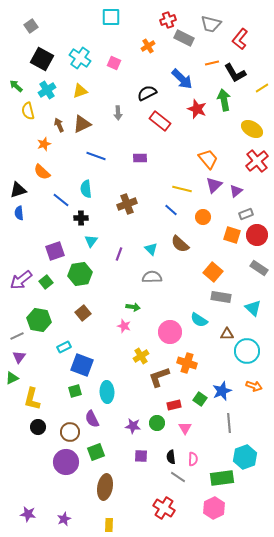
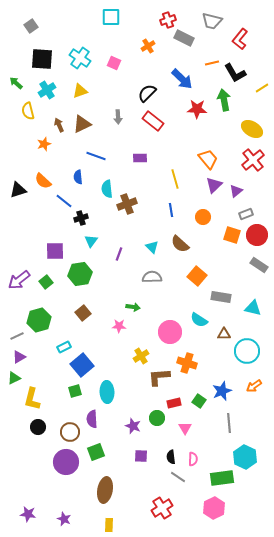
gray trapezoid at (211, 24): moved 1 px right, 3 px up
black square at (42, 59): rotated 25 degrees counterclockwise
green arrow at (16, 86): moved 3 px up
black semicircle at (147, 93): rotated 18 degrees counterclockwise
red star at (197, 109): rotated 18 degrees counterclockwise
gray arrow at (118, 113): moved 4 px down
red rectangle at (160, 121): moved 7 px left
red cross at (257, 161): moved 4 px left, 1 px up
orange semicircle at (42, 172): moved 1 px right, 9 px down
cyan semicircle at (86, 189): moved 21 px right
yellow line at (182, 189): moved 7 px left, 10 px up; rotated 60 degrees clockwise
blue line at (61, 200): moved 3 px right, 1 px down
blue line at (171, 210): rotated 40 degrees clockwise
blue semicircle at (19, 213): moved 59 px right, 36 px up
black cross at (81, 218): rotated 16 degrees counterclockwise
cyan triangle at (151, 249): moved 1 px right, 2 px up
purple square at (55, 251): rotated 18 degrees clockwise
gray rectangle at (259, 268): moved 3 px up
orange square at (213, 272): moved 16 px left, 4 px down
purple arrow at (21, 280): moved 2 px left
cyan triangle at (253, 308): rotated 30 degrees counterclockwise
green hexagon at (39, 320): rotated 25 degrees counterclockwise
pink star at (124, 326): moved 5 px left; rotated 16 degrees counterclockwise
brown triangle at (227, 334): moved 3 px left
purple triangle at (19, 357): rotated 24 degrees clockwise
blue square at (82, 365): rotated 30 degrees clockwise
brown L-shape at (159, 377): rotated 15 degrees clockwise
green triangle at (12, 378): moved 2 px right
orange arrow at (254, 386): rotated 126 degrees clockwise
green square at (200, 399): moved 1 px left, 2 px down
red rectangle at (174, 405): moved 2 px up
purple semicircle at (92, 419): rotated 24 degrees clockwise
green circle at (157, 423): moved 5 px up
purple star at (133, 426): rotated 14 degrees clockwise
cyan hexagon at (245, 457): rotated 15 degrees counterclockwise
brown ellipse at (105, 487): moved 3 px down
red cross at (164, 508): moved 2 px left; rotated 25 degrees clockwise
purple star at (64, 519): rotated 24 degrees counterclockwise
